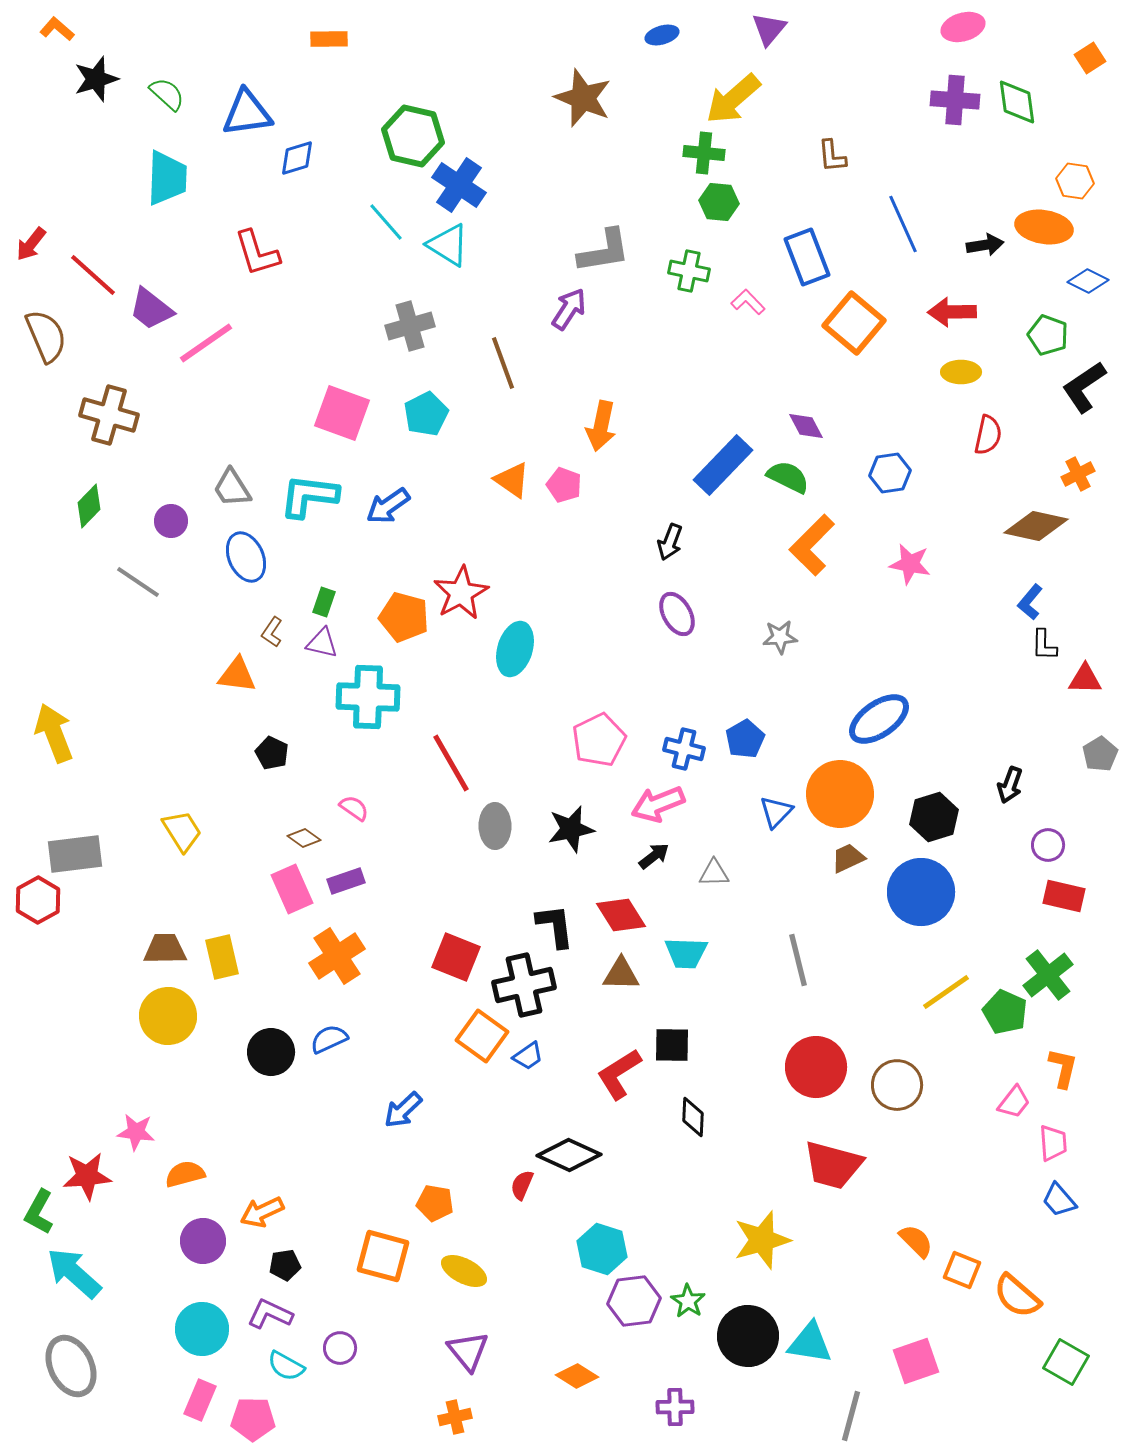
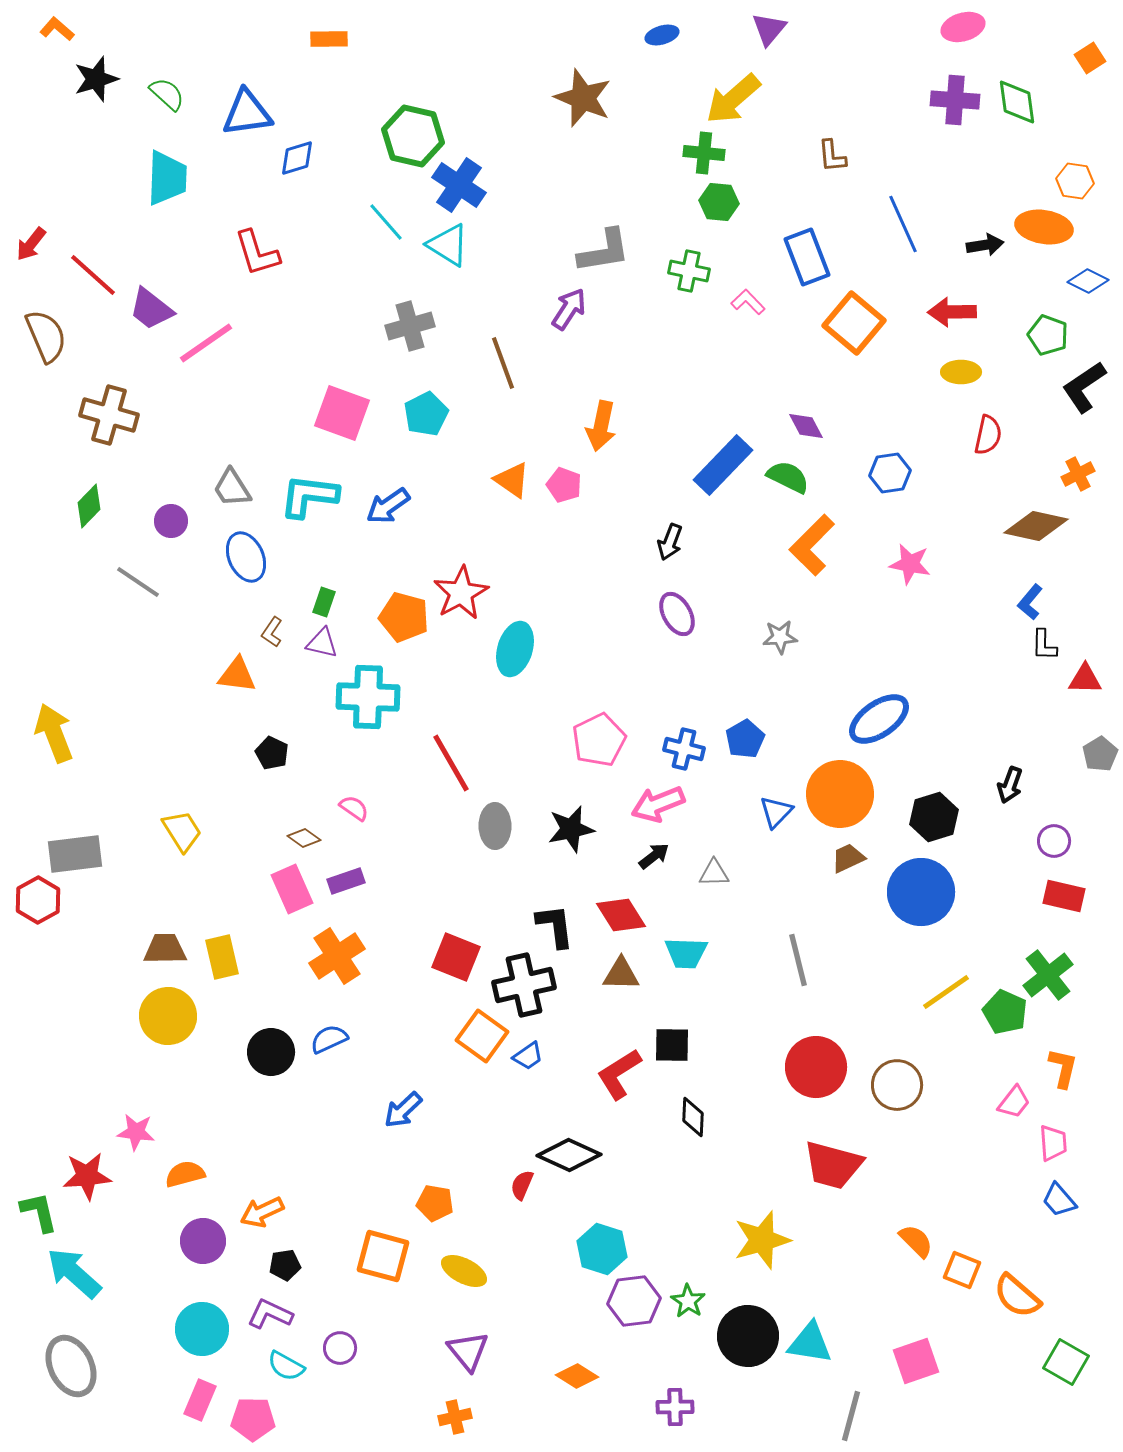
purple circle at (1048, 845): moved 6 px right, 4 px up
green L-shape at (39, 1212): rotated 138 degrees clockwise
